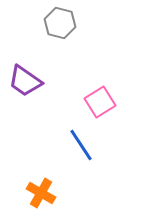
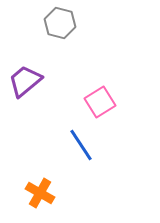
purple trapezoid: rotated 105 degrees clockwise
orange cross: moved 1 px left
